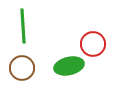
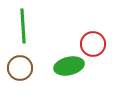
brown circle: moved 2 px left
